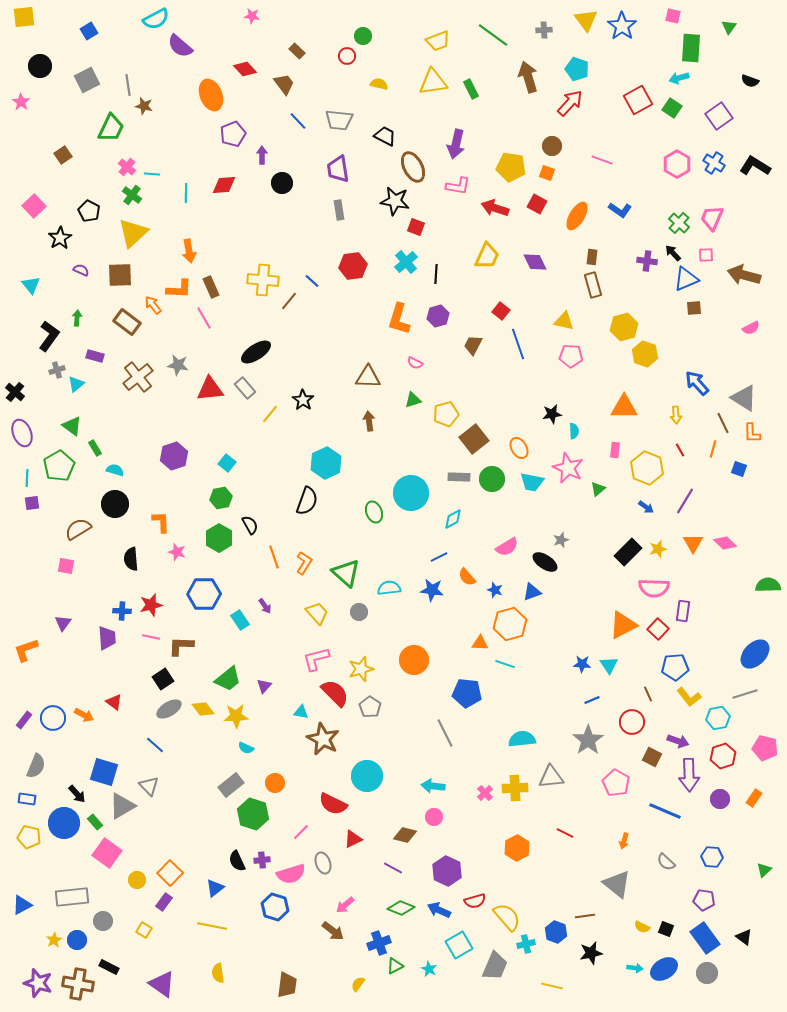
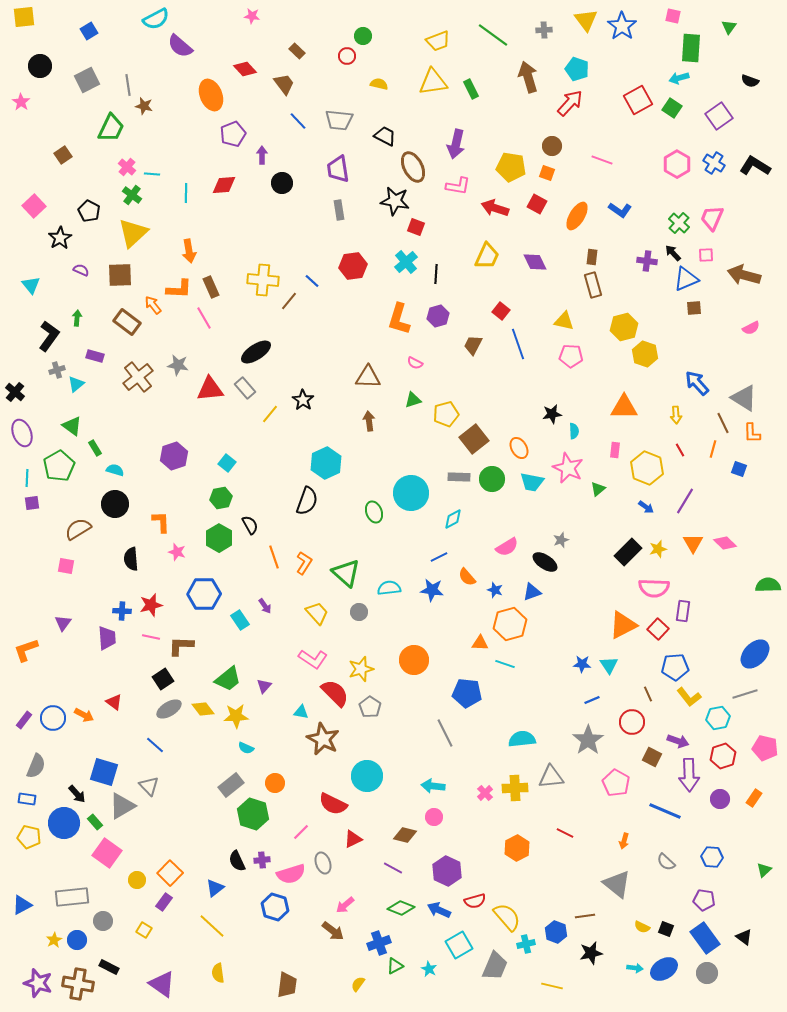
pink L-shape at (316, 659): moved 3 px left; rotated 132 degrees counterclockwise
yellow line at (212, 926): rotated 32 degrees clockwise
